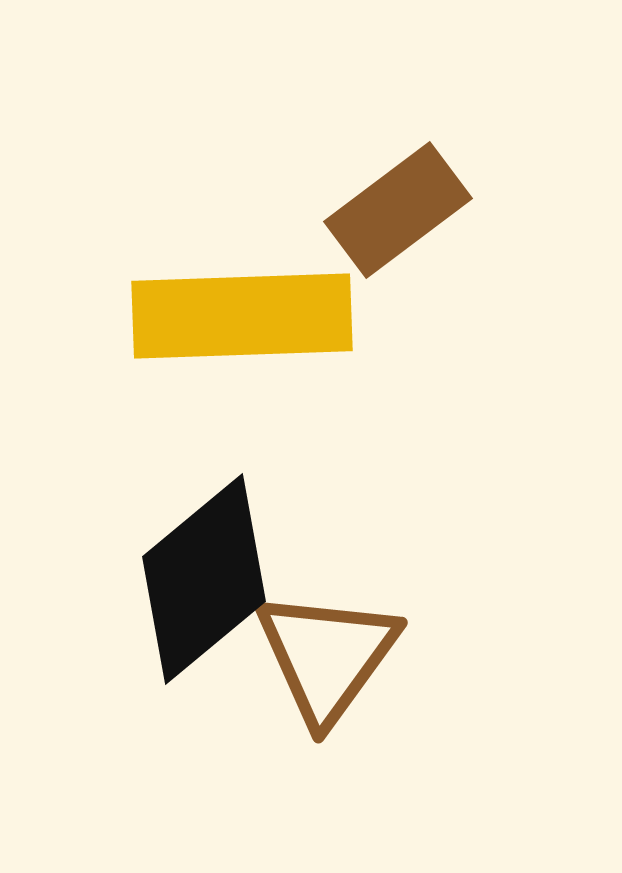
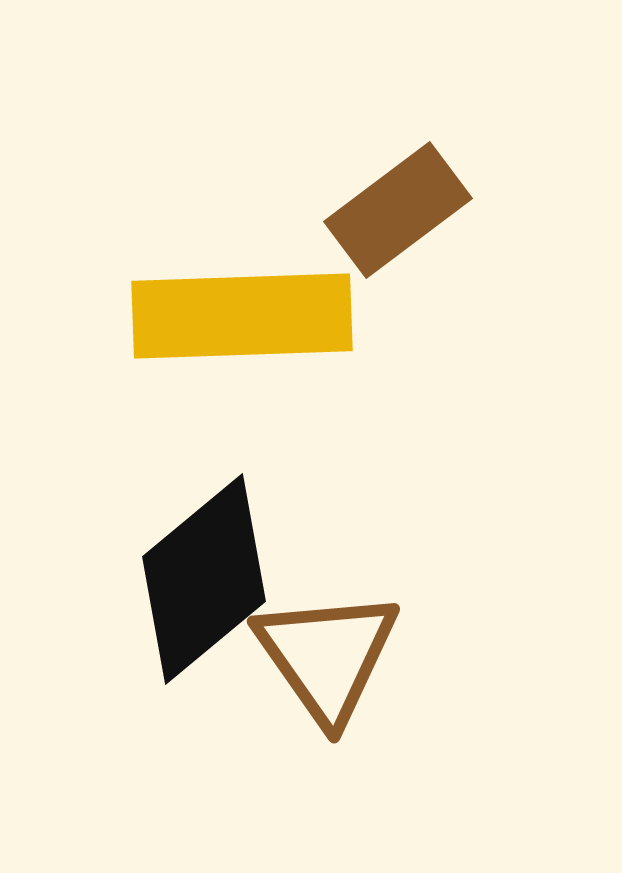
brown triangle: rotated 11 degrees counterclockwise
